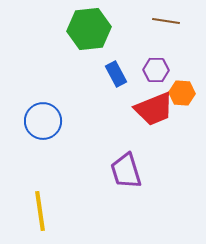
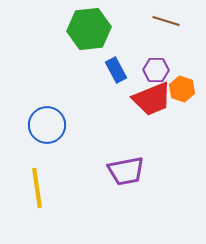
brown line: rotated 8 degrees clockwise
blue rectangle: moved 4 px up
orange hexagon: moved 4 px up; rotated 15 degrees clockwise
red trapezoid: moved 2 px left, 10 px up
blue circle: moved 4 px right, 4 px down
purple trapezoid: rotated 84 degrees counterclockwise
yellow line: moved 3 px left, 23 px up
